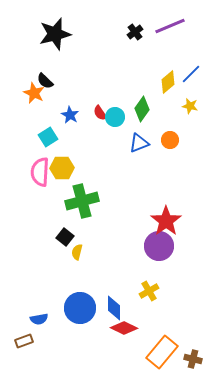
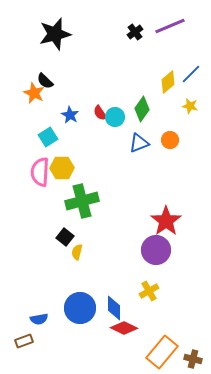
purple circle: moved 3 px left, 4 px down
